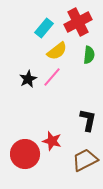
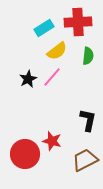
red cross: rotated 24 degrees clockwise
cyan rectangle: rotated 18 degrees clockwise
green semicircle: moved 1 px left, 1 px down
